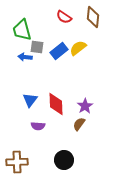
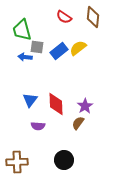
brown semicircle: moved 1 px left, 1 px up
